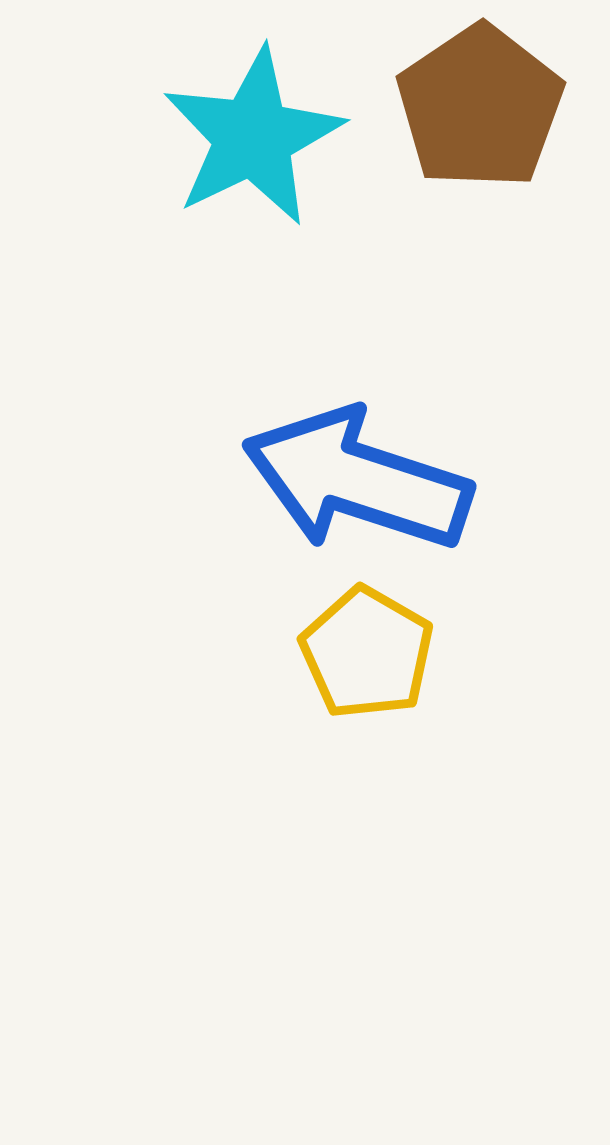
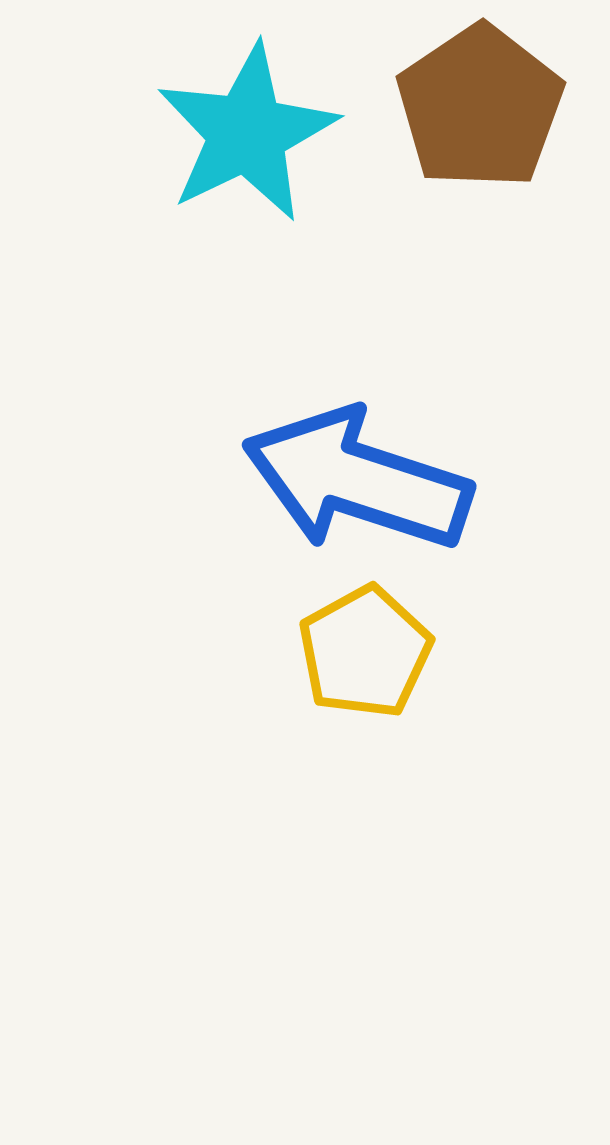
cyan star: moved 6 px left, 4 px up
yellow pentagon: moved 2 px left, 1 px up; rotated 13 degrees clockwise
